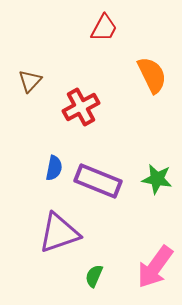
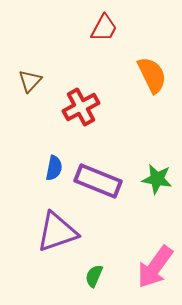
purple triangle: moved 2 px left, 1 px up
